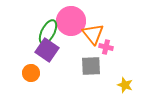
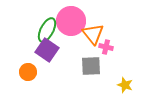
green ellipse: moved 1 px left, 2 px up
orange circle: moved 3 px left, 1 px up
